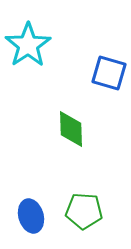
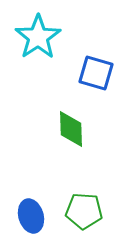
cyan star: moved 10 px right, 8 px up
blue square: moved 13 px left
